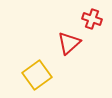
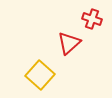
yellow square: moved 3 px right; rotated 12 degrees counterclockwise
